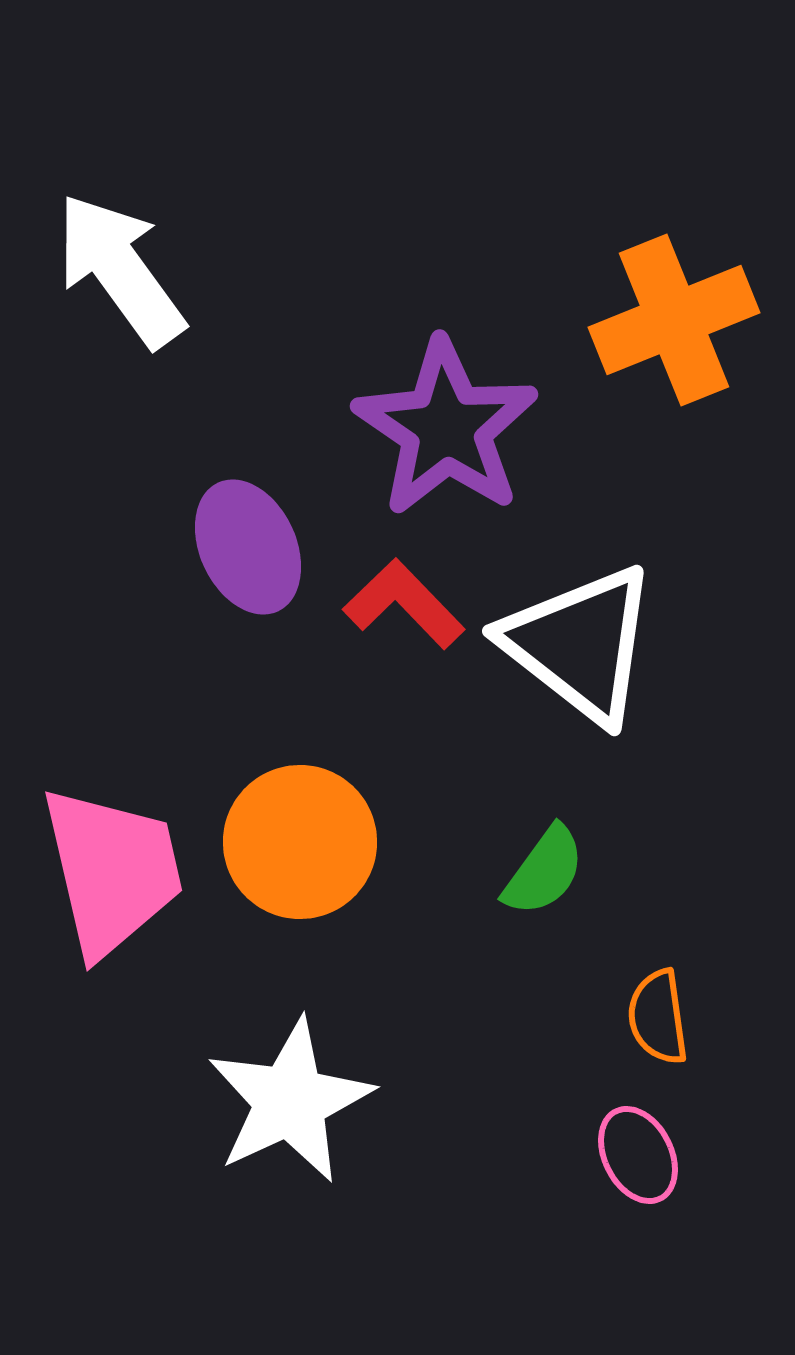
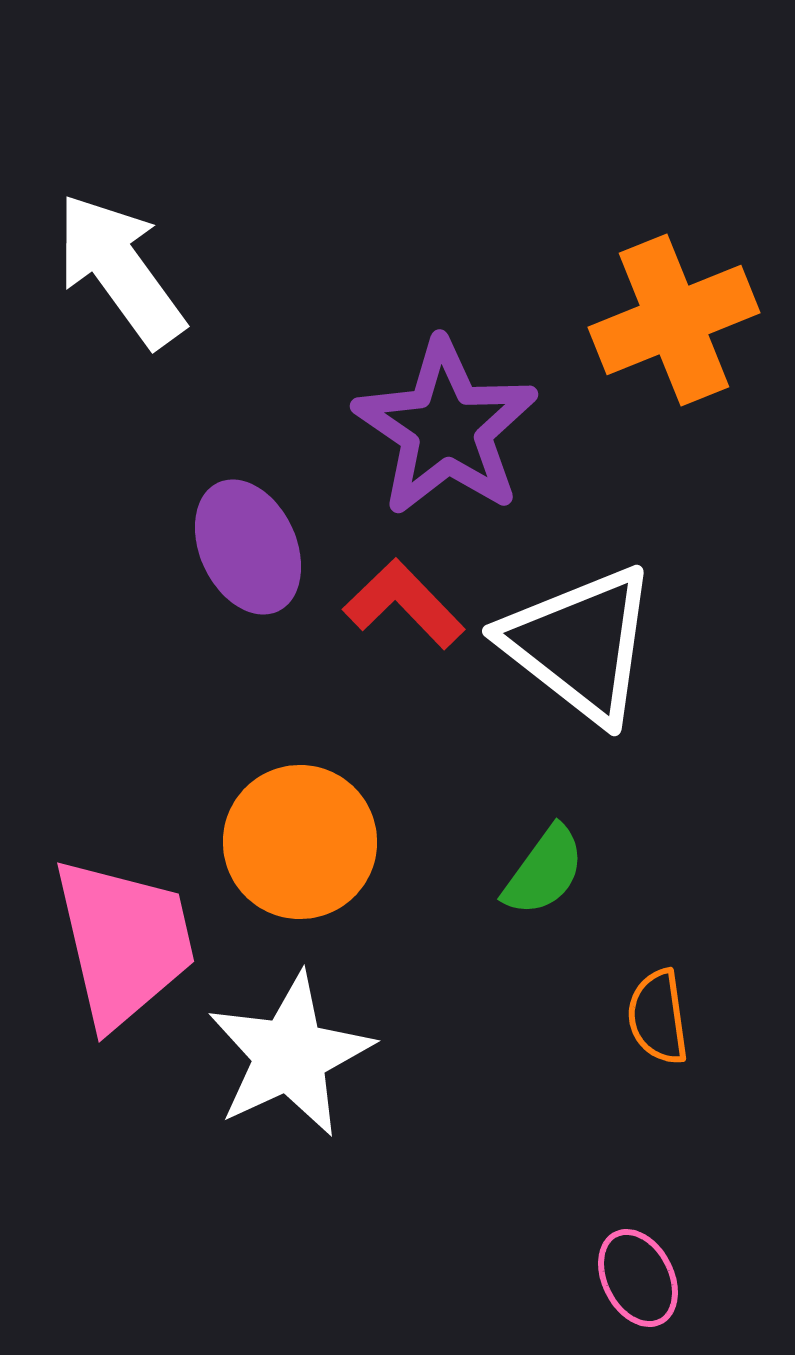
pink trapezoid: moved 12 px right, 71 px down
white star: moved 46 px up
pink ellipse: moved 123 px down
